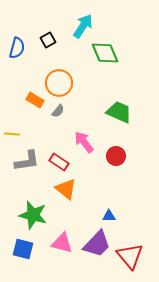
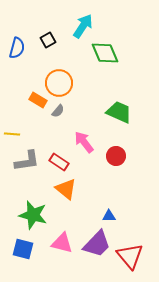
orange rectangle: moved 3 px right
